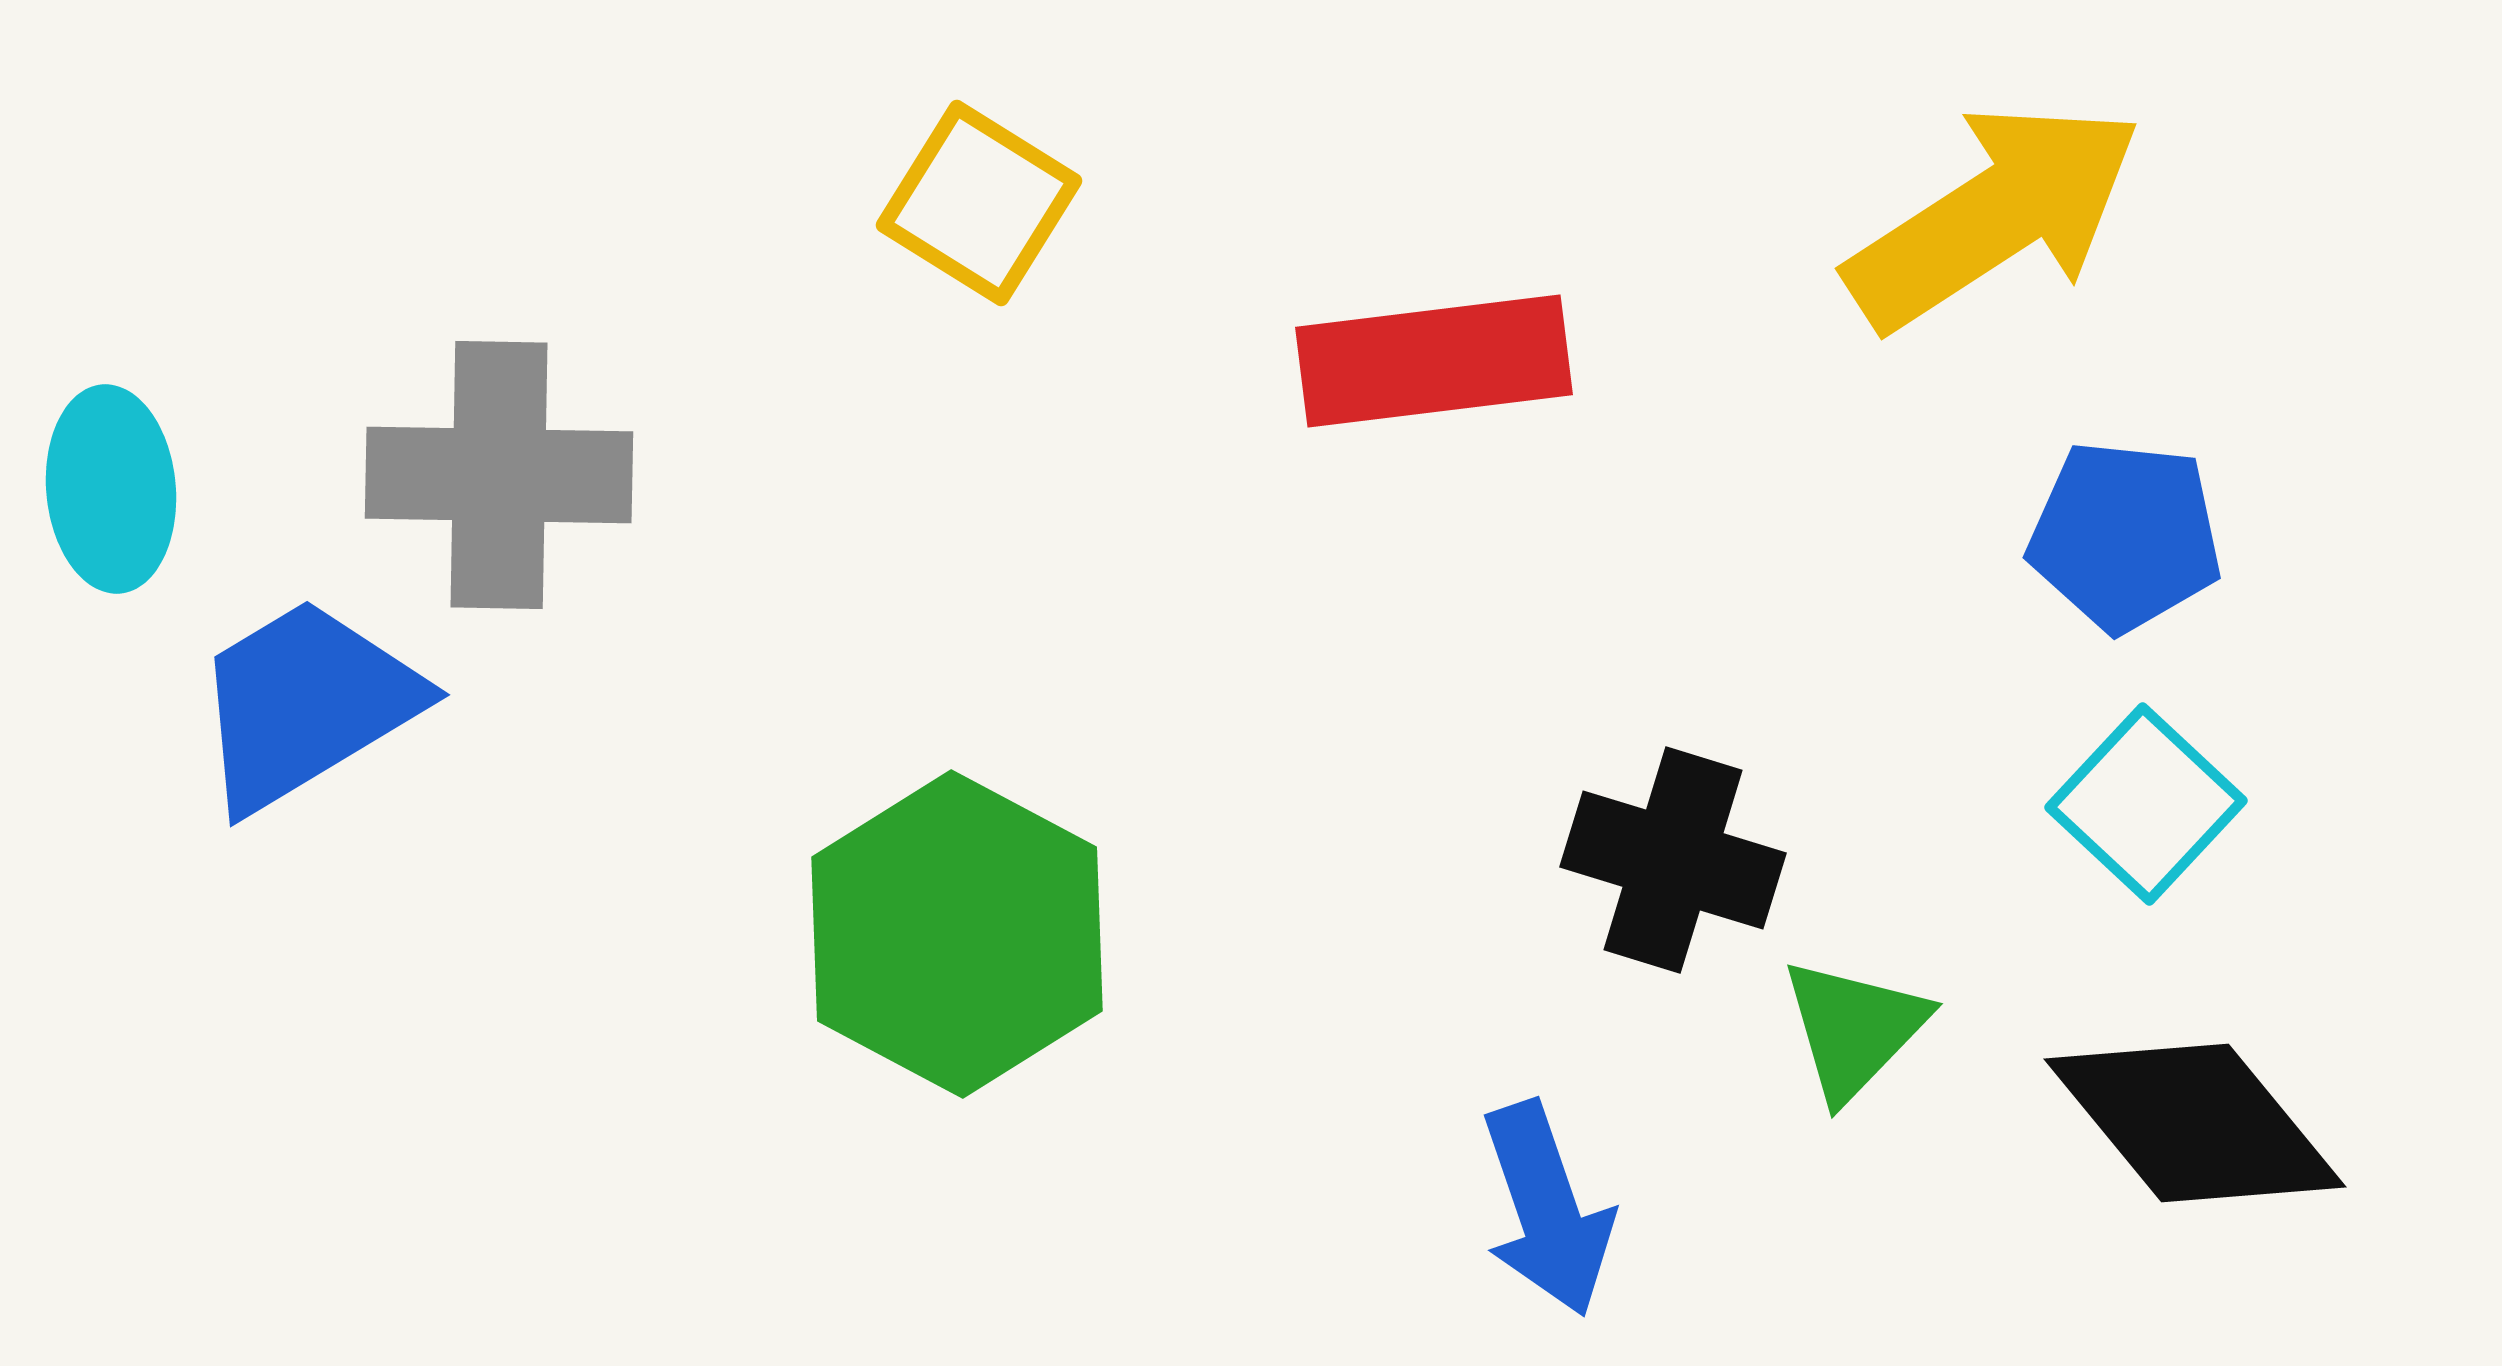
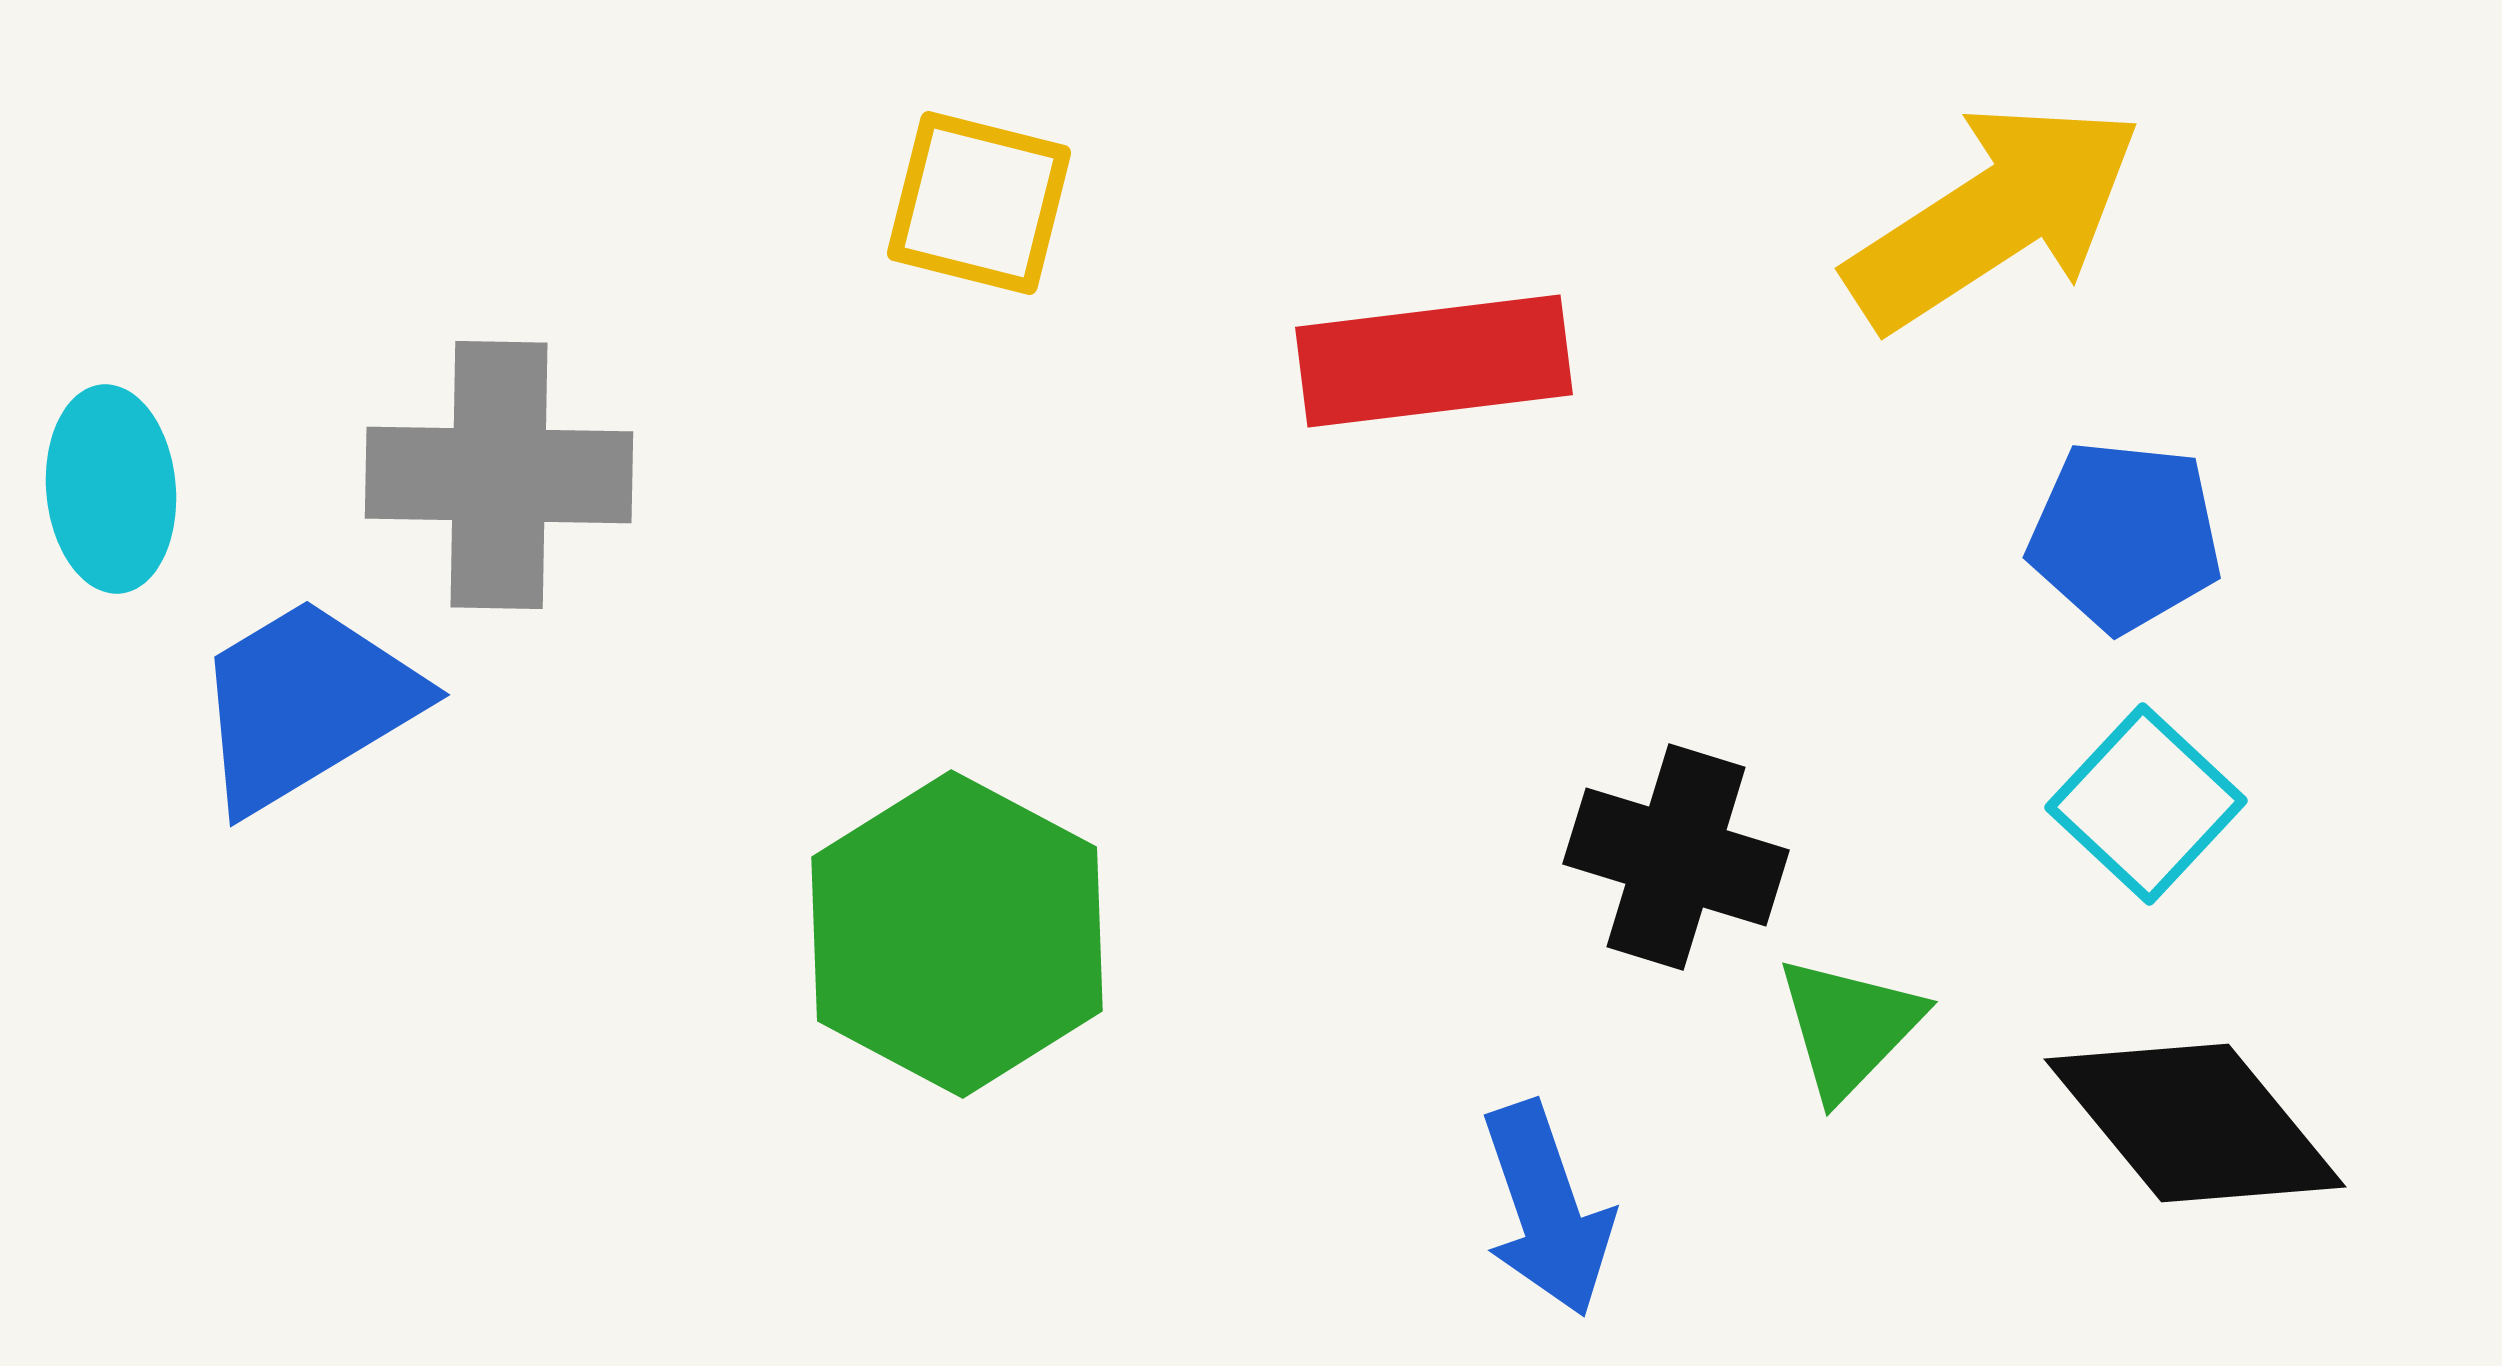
yellow square: rotated 18 degrees counterclockwise
black cross: moved 3 px right, 3 px up
green triangle: moved 5 px left, 2 px up
